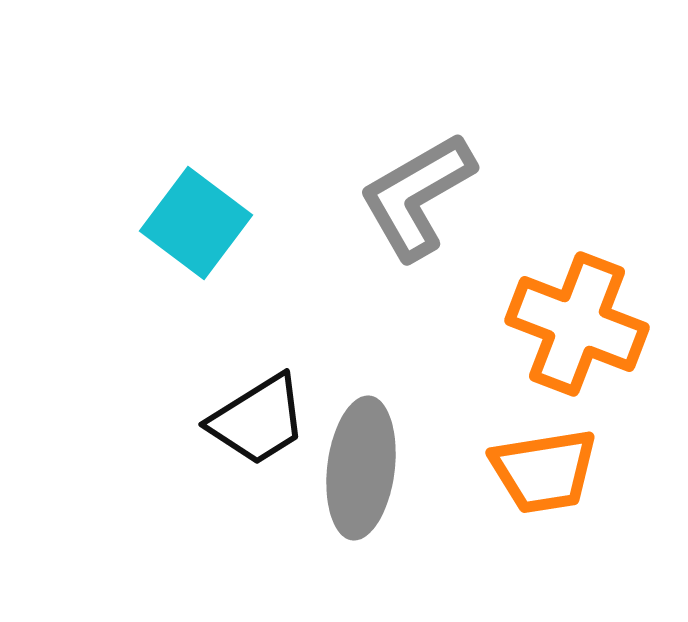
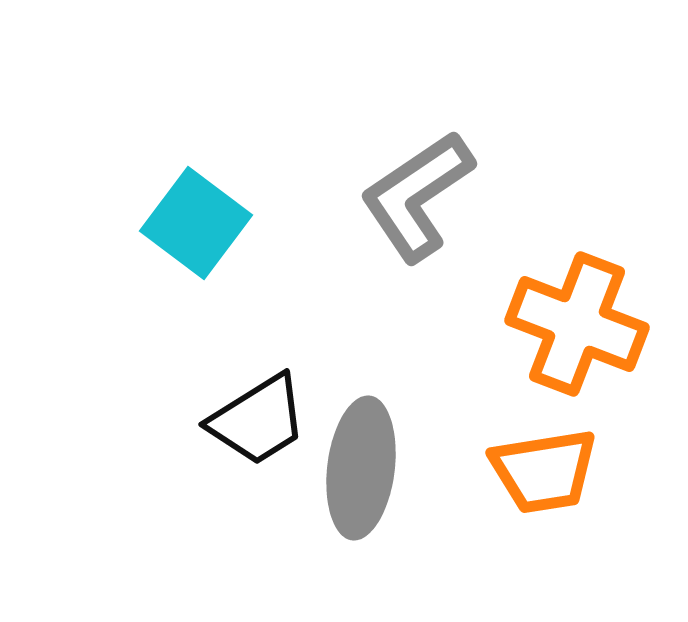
gray L-shape: rotated 4 degrees counterclockwise
